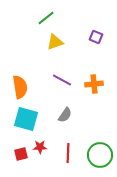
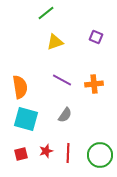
green line: moved 5 px up
red star: moved 6 px right, 4 px down; rotated 16 degrees counterclockwise
